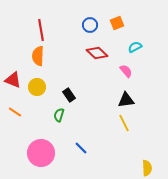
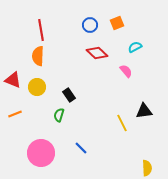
black triangle: moved 18 px right, 11 px down
orange line: moved 2 px down; rotated 56 degrees counterclockwise
yellow line: moved 2 px left
